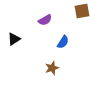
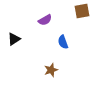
blue semicircle: rotated 128 degrees clockwise
brown star: moved 1 px left, 2 px down
